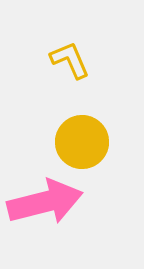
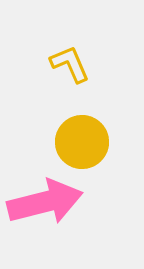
yellow L-shape: moved 4 px down
